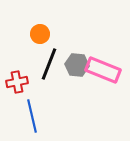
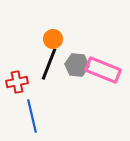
orange circle: moved 13 px right, 5 px down
